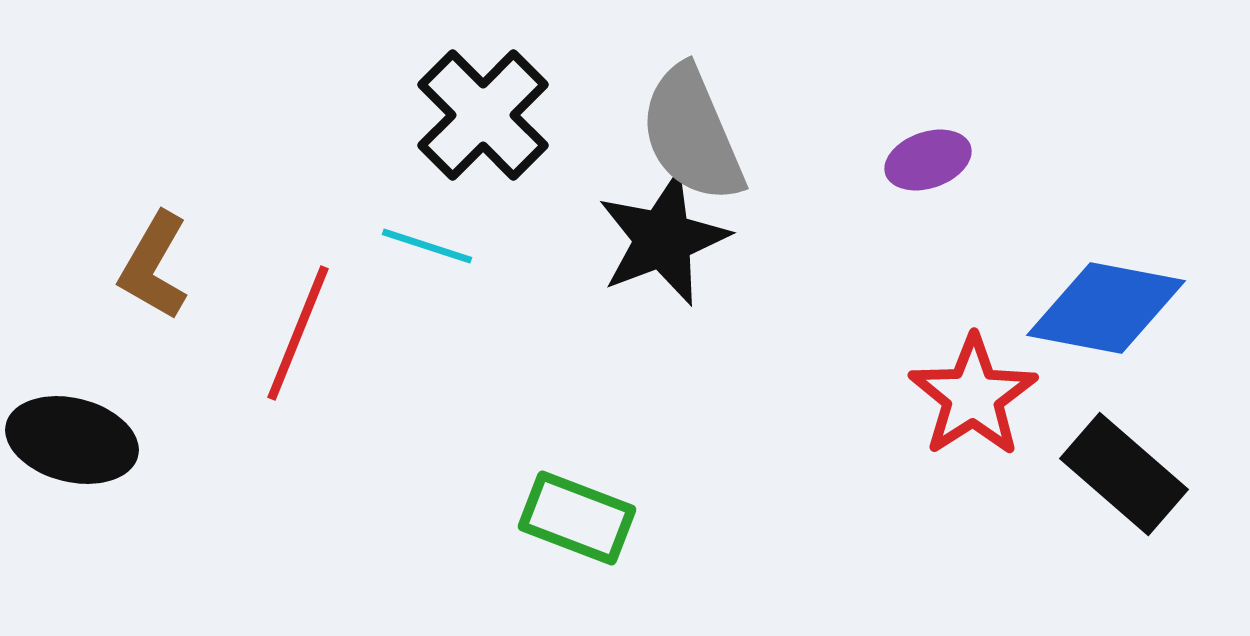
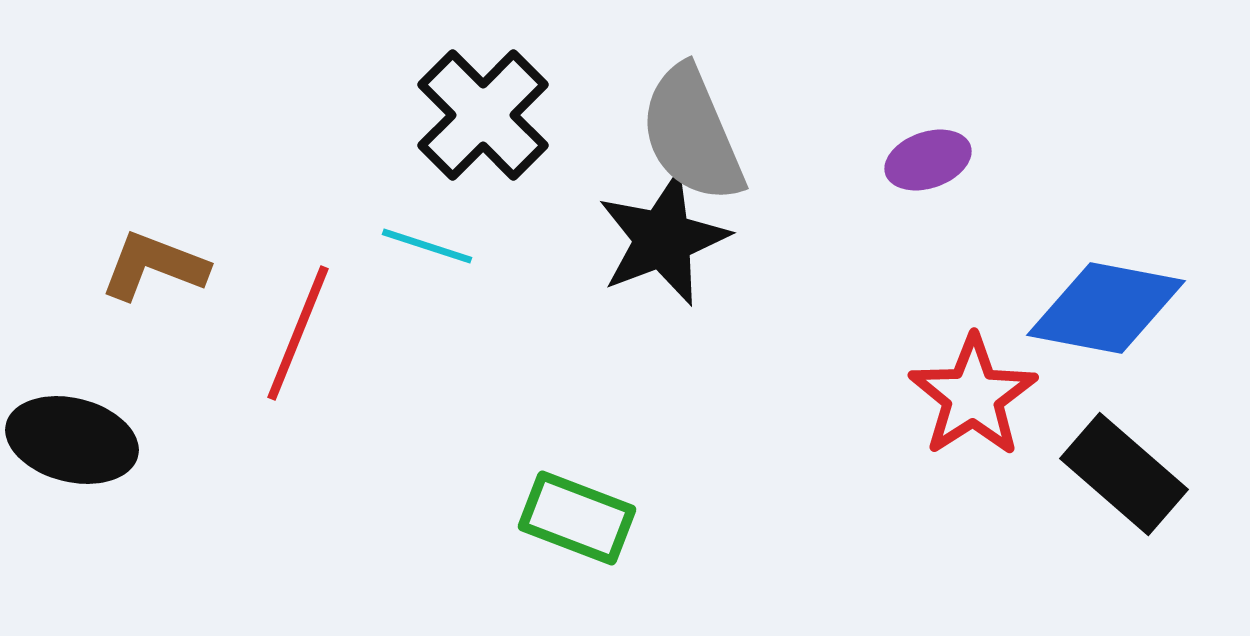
brown L-shape: rotated 81 degrees clockwise
